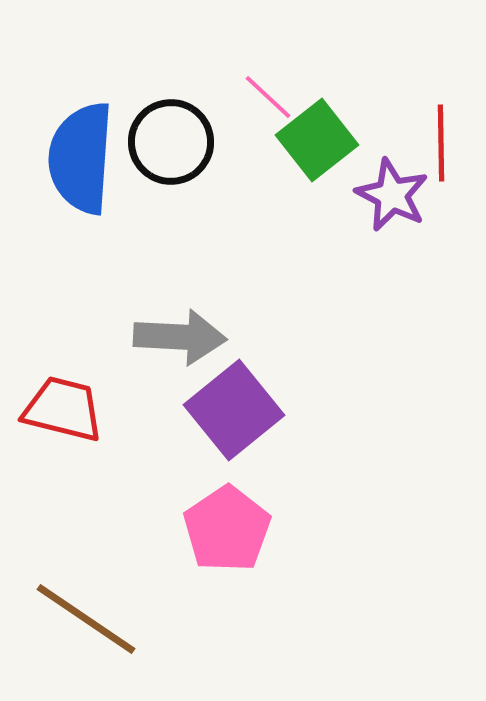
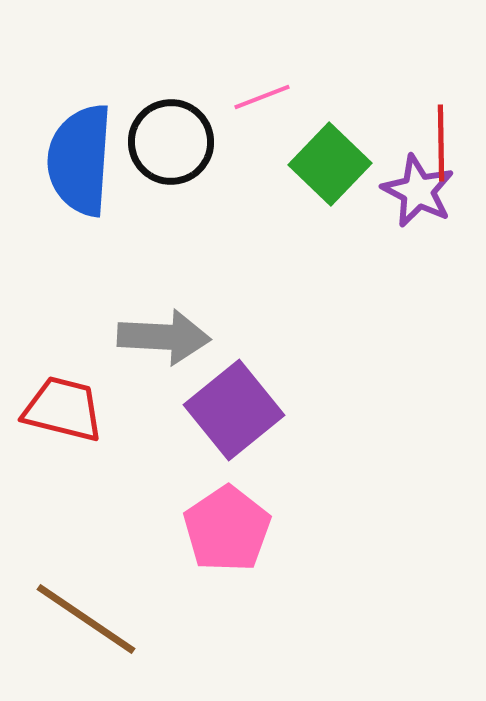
pink line: moved 6 px left; rotated 64 degrees counterclockwise
green square: moved 13 px right, 24 px down; rotated 8 degrees counterclockwise
blue semicircle: moved 1 px left, 2 px down
purple star: moved 26 px right, 4 px up
gray arrow: moved 16 px left
